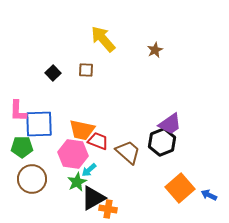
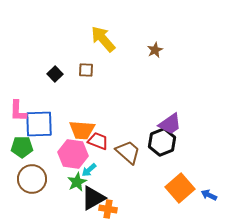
black square: moved 2 px right, 1 px down
orange trapezoid: rotated 8 degrees counterclockwise
